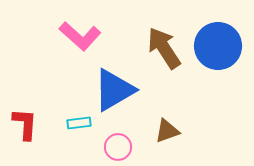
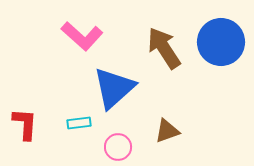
pink L-shape: moved 2 px right
blue circle: moved 3 px right, 4 px up
blue triangle: moved 2 px up; rotated 12 degrees counterclockwise
